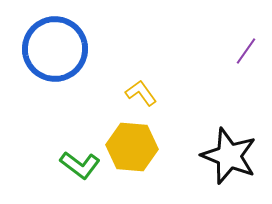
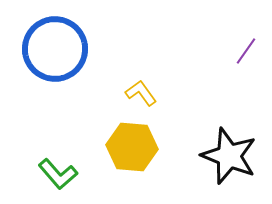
green L-shape: moved 22 px left, 9 px down; rotated 12 degrees clockwise
